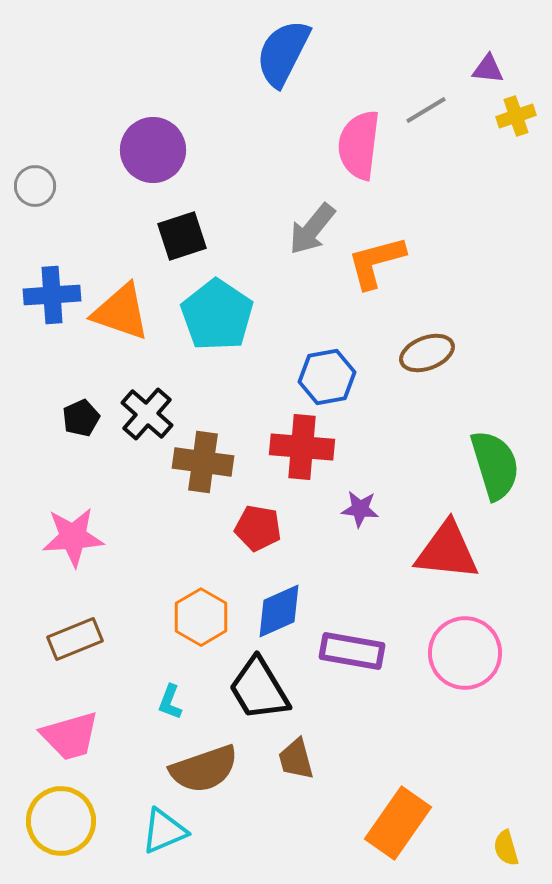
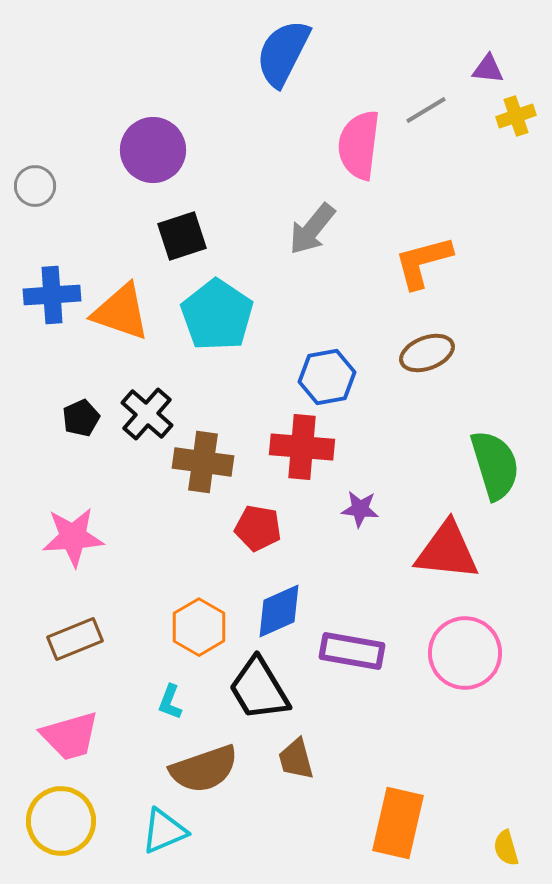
orange L-shape: moved 47 px right
orange hexagon: moved 2 px left, 10 px down
orange rectangle: rotated 22 degrees counterclockwise
